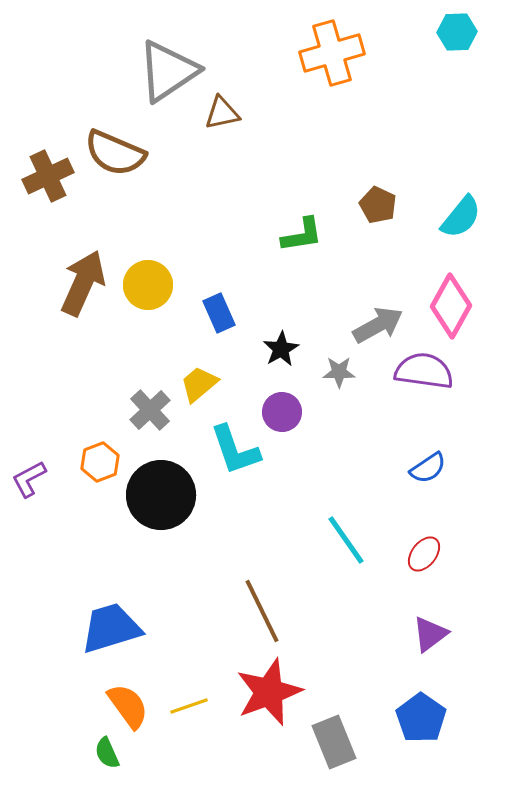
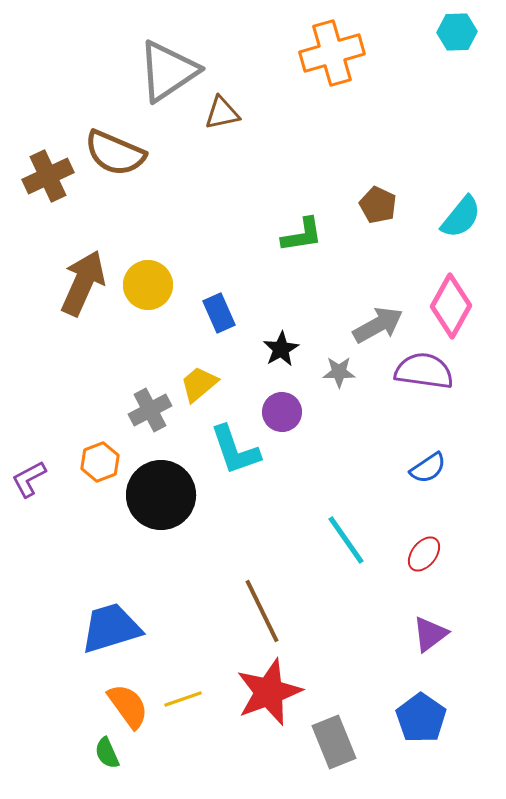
gray cross: rotated 15 degrees clockwise
yellow line: moved 6 px left, 7 px up
